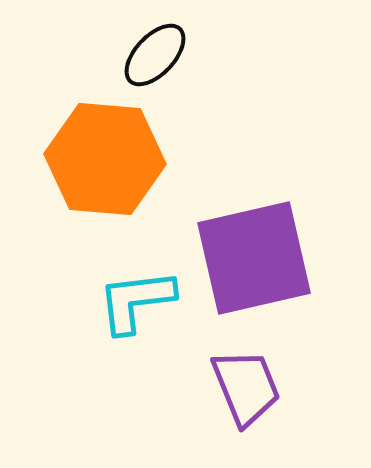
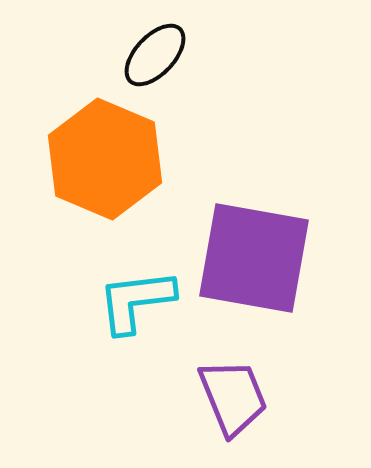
orange hexagon: rotated 18 degrees clockwise
purple square: rotated 23 degrees clockwise
purple trapezoid: moved 13 px left, 10 px down
